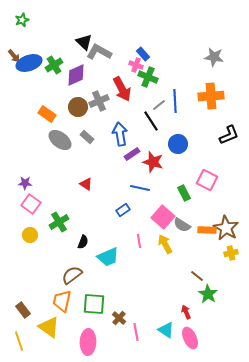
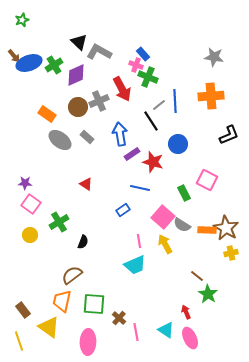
black triangle at (84, 42): moved 5 px left
cyan trapezoid at (108, 257): moved 27 px right, 8 px down
